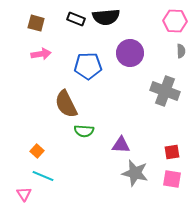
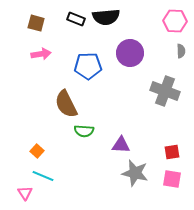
pink triangle: moved 1 px right, 1 px up
